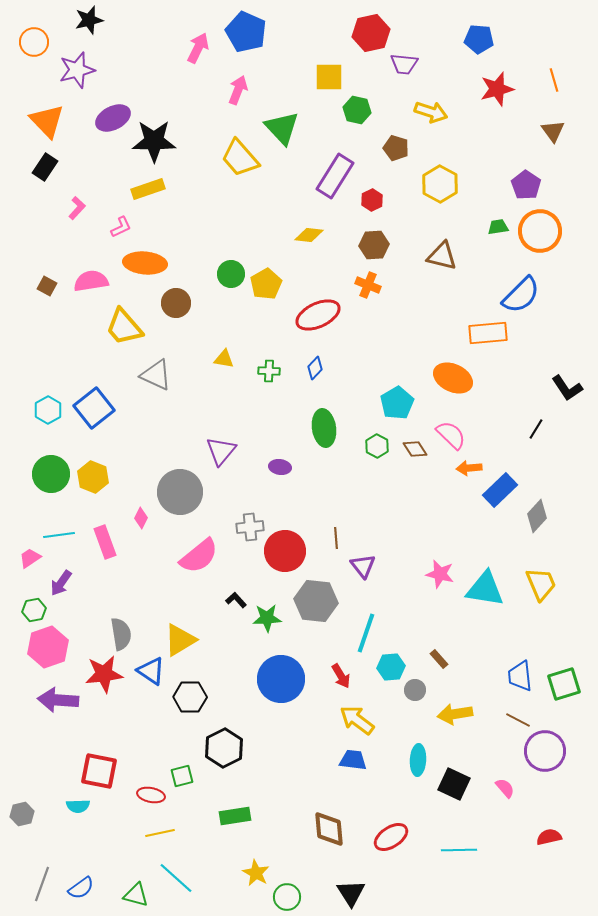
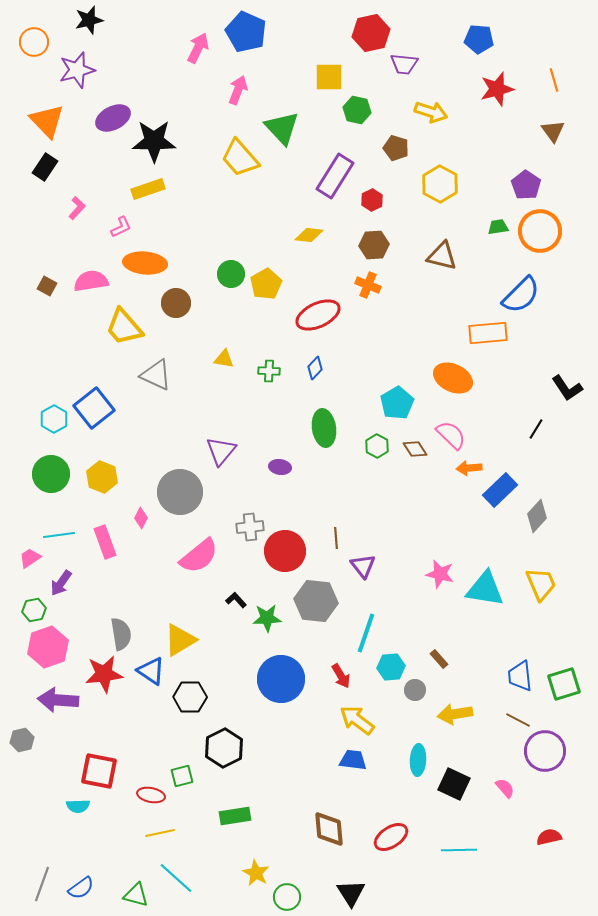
cyan hexagon at (48, 410): moved 6 px right, 9 px down
yellow hexagon at (93, 477): moved 9 px right
gray hexagon at (22, 814): moved 74 px up
